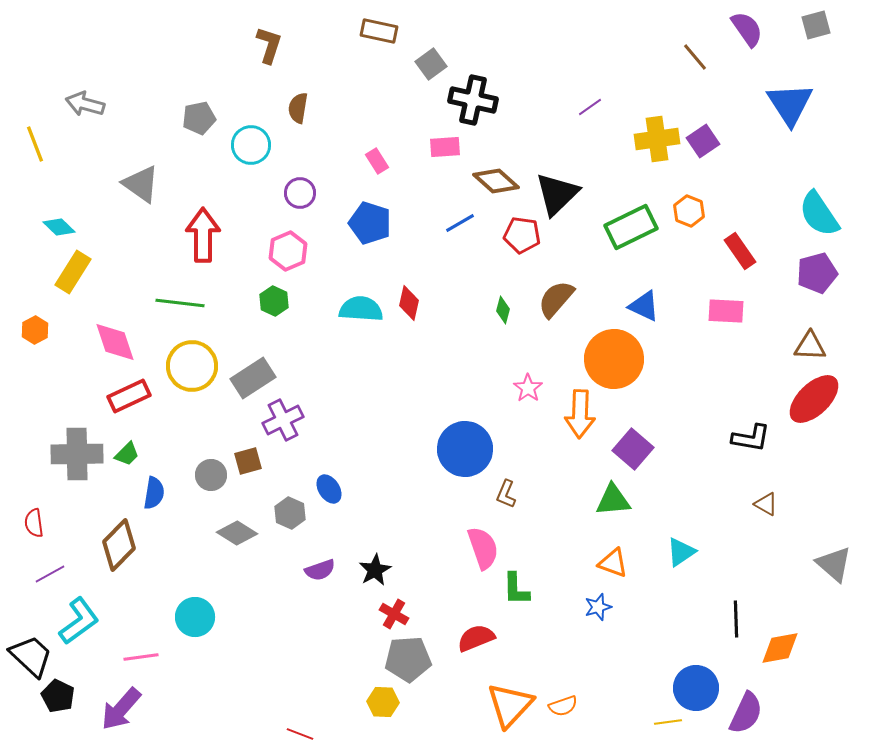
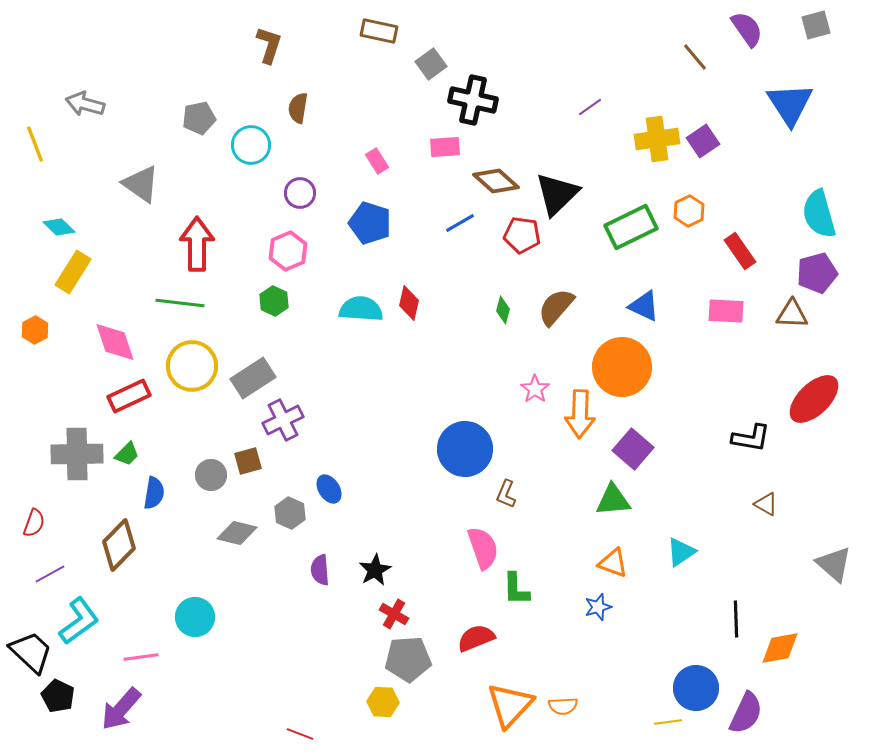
orange hexagon at (689, 211): rotated 12 degrees clockwise
cyan semicircle at (819, 214): rotated 18 degrees clockwise
red arrow at (203, 235): moved 6 px left, 9 px down
brown semicircle at (556, 299): moved 8 px down
brown triangle at (810, 346): moved 18 px left, 32 px up
orange circle at (614, 359): moved 8 px right, 8 px down
pink star at (528, 388): moved 7 px right, 1 px down
red semicircle at (34, 523): rotated 152 degrees counterclockwise
gray diamond at (237, 533): rotated 18 degrees counterclockwise
purple semicircle at (320, 570): rotated 104 degrees clockwise
black trapezoid at (31, 656): moved 4 px up
orange semicircle at (563, 706): rotated 16 degrees clockwise
